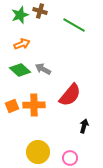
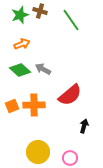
green line: moved 3 px left, 5 px up; rotated 25 degrees clockwise
red semicircle: rotated 10 degrees clockwise
